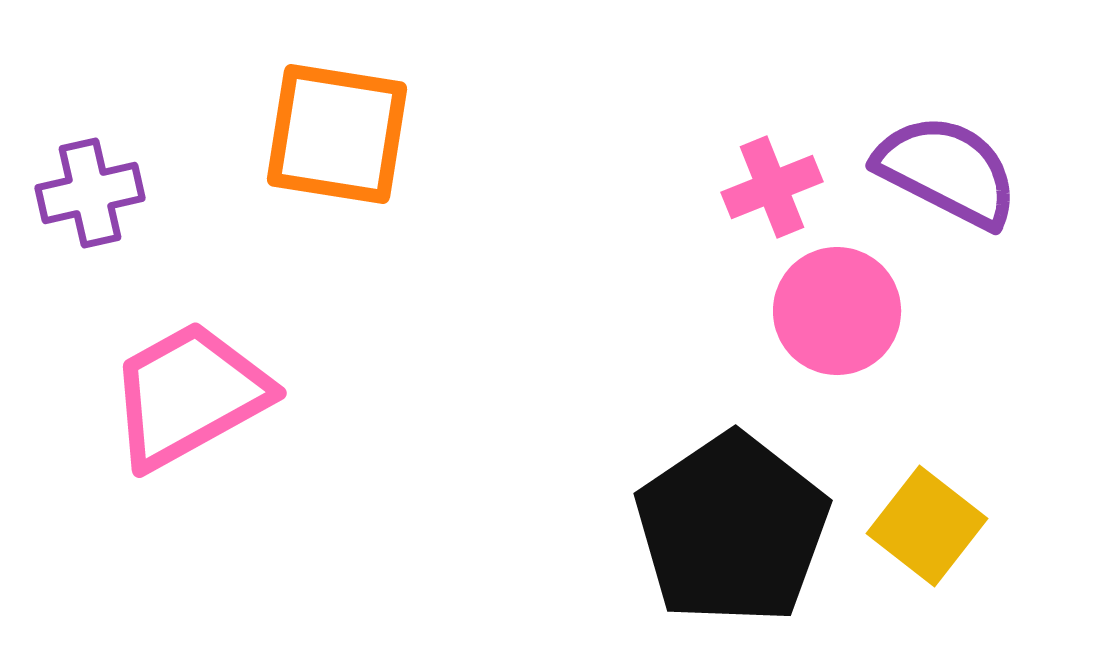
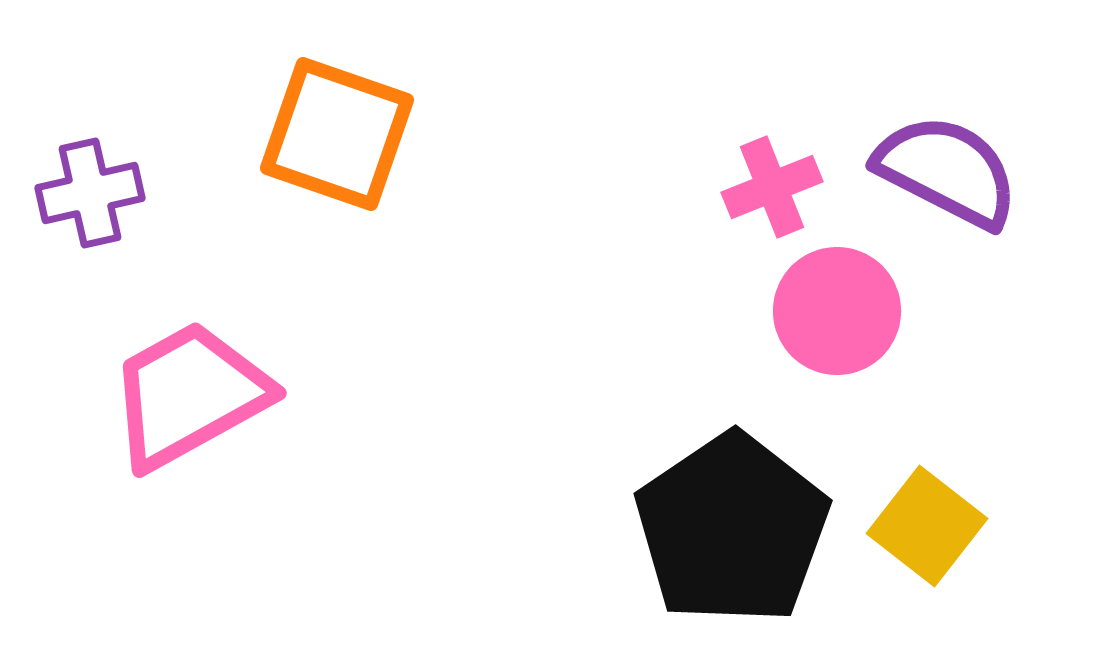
orange square: rotated 10 degrees clockwise
